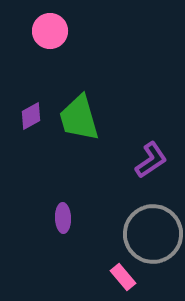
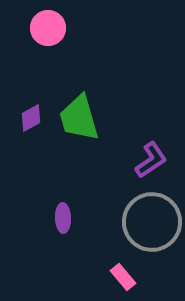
pink circle: moved 2 px left, 3 px up
purple diamond: moved 2 px down
gray circle: moved 1 px left, 12 px up
